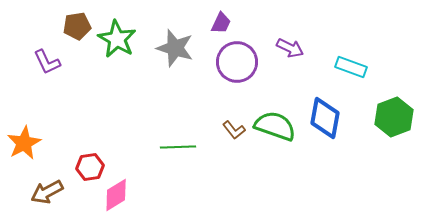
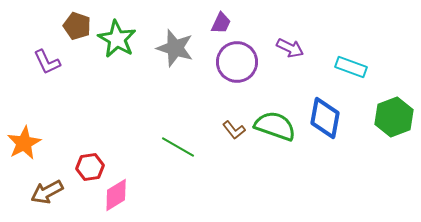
brown pentagon: rotated 28 degrees clockwise
green line: rotated 32 degrees clockwise
